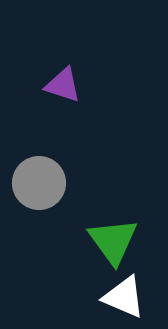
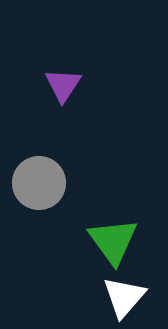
purple triangle: rotated 45 degrees clockwise
white triangle: rotated 48 degrees clockwise
